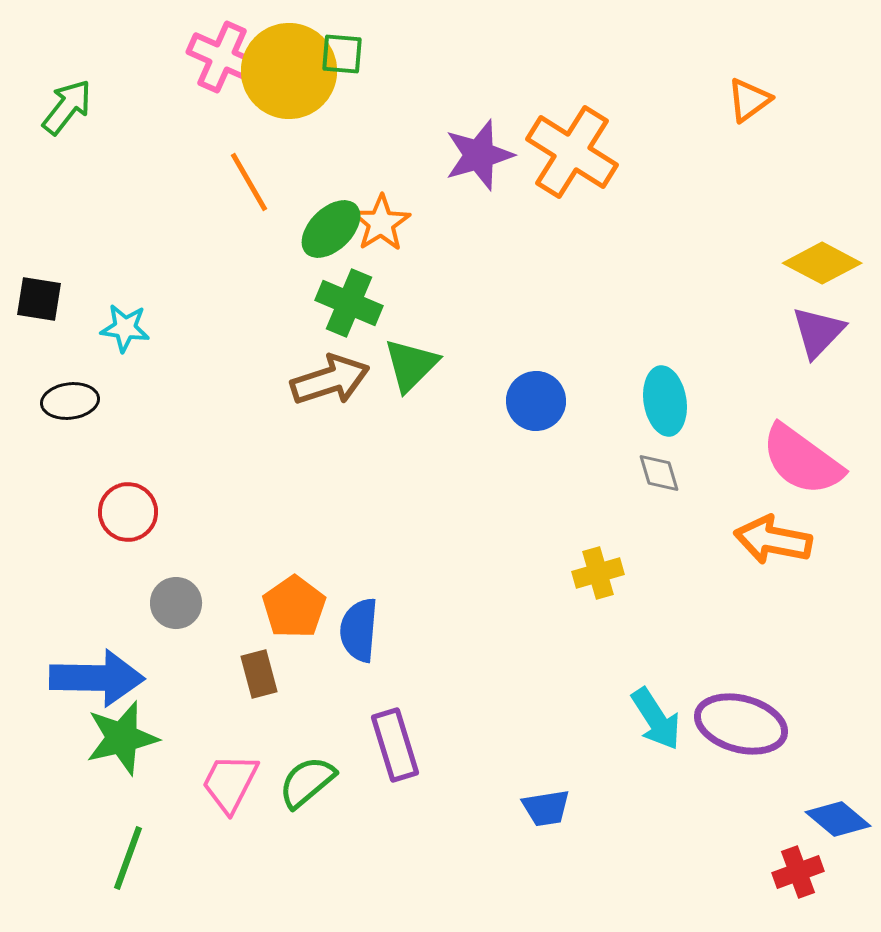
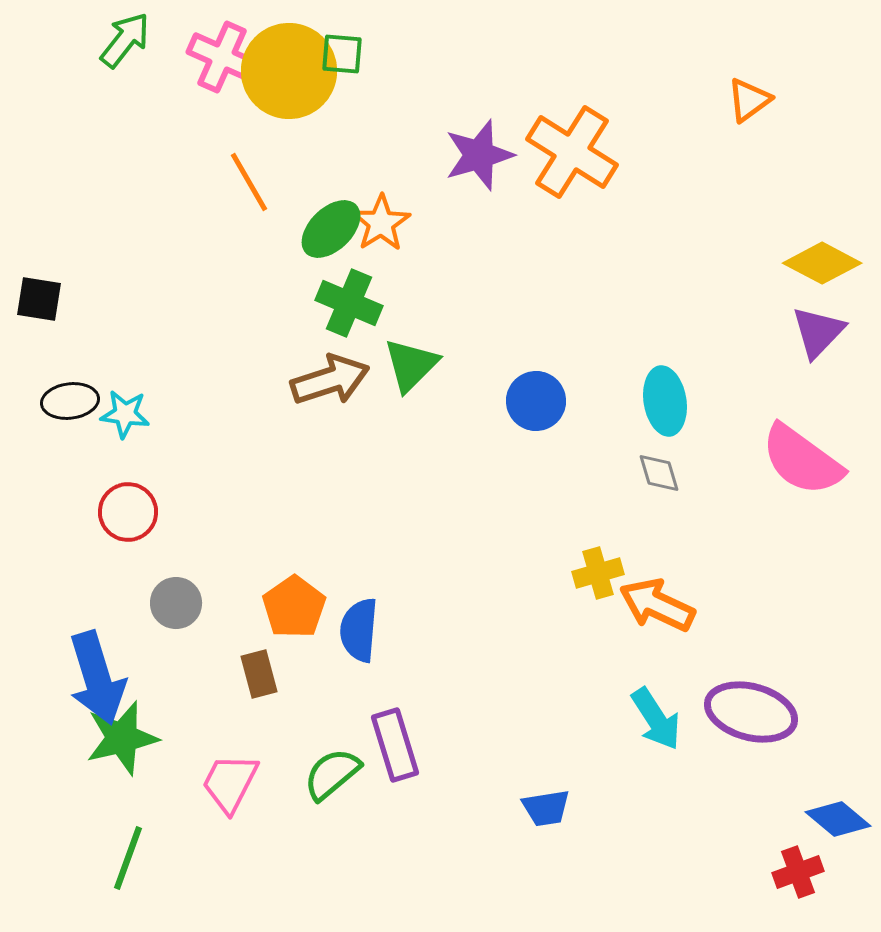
green arrow: moved 58 px right, 67 px up
cyan star: moved 86 px down
orange arrow: moved 116 px left, 65 px down; rotated 14 degrees clockwise
blue arrow: rotated 72 degrees clockwise
purple ellipse: moved 10 px right, 12 px up
green semicircle: moved 25 px right, 8 px up
